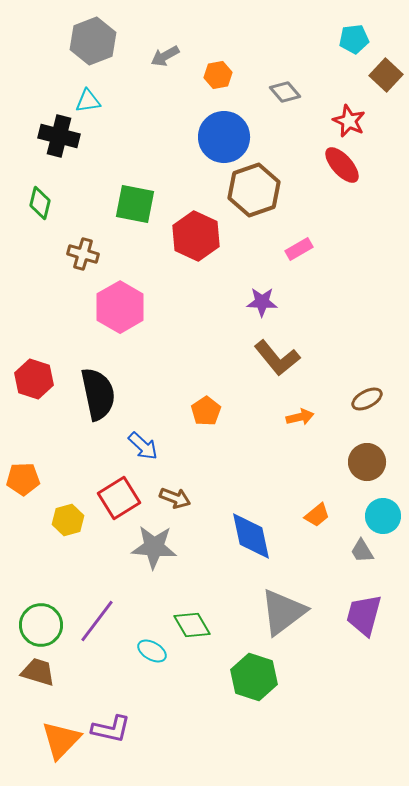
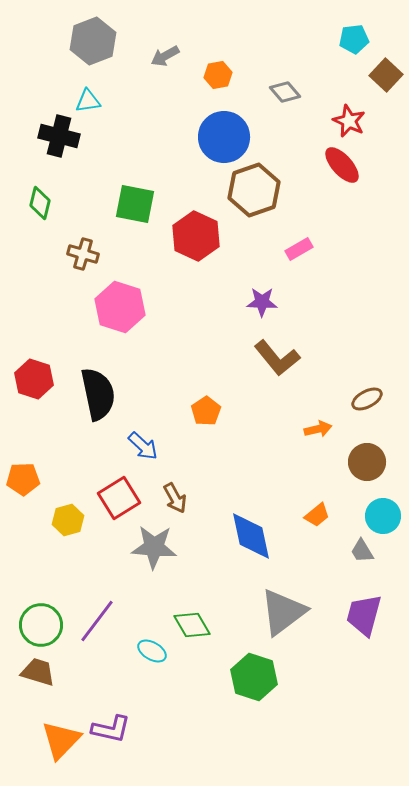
pink hexagon at (120, 307): rotated 12 degrees counterclockwise
orange arrow at (300, 417): moved 18 px right, 12 px down
brown arrow at (175, 498): rotated 40 degrees clockwise
